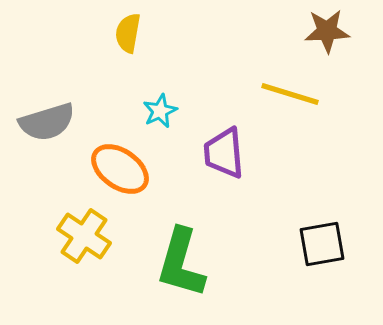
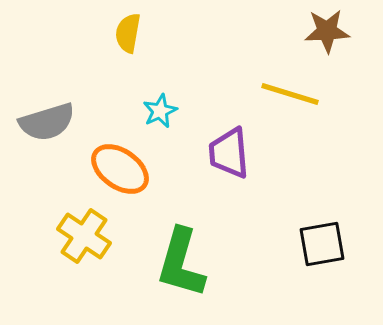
purple trapezoid: moved 5 px right
